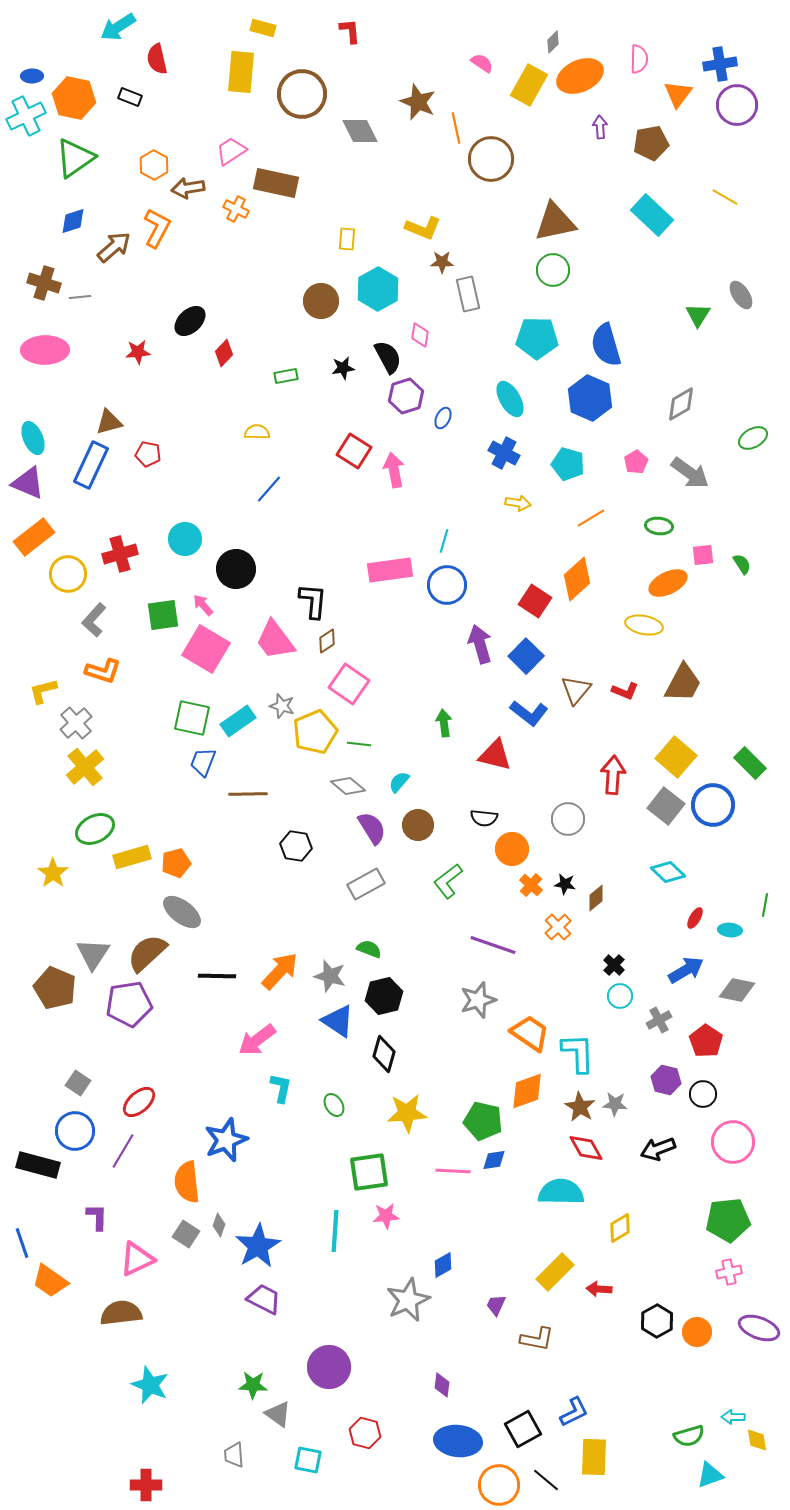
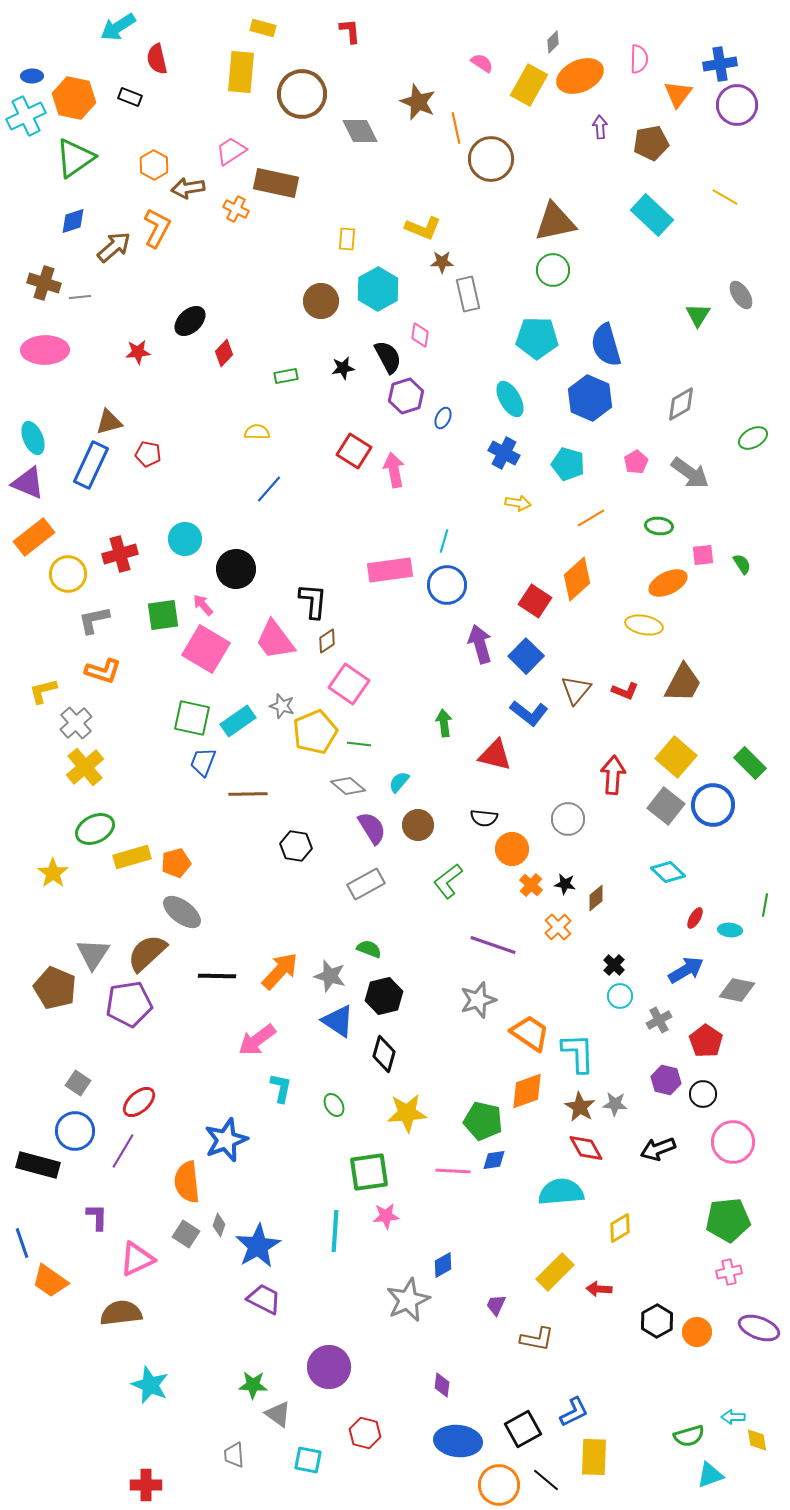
gray L-shape at (94, 620): rotated 36 degrees clockwise
cyan semicircle at (561, 1192): rotated 6 degrees counterclockwise
